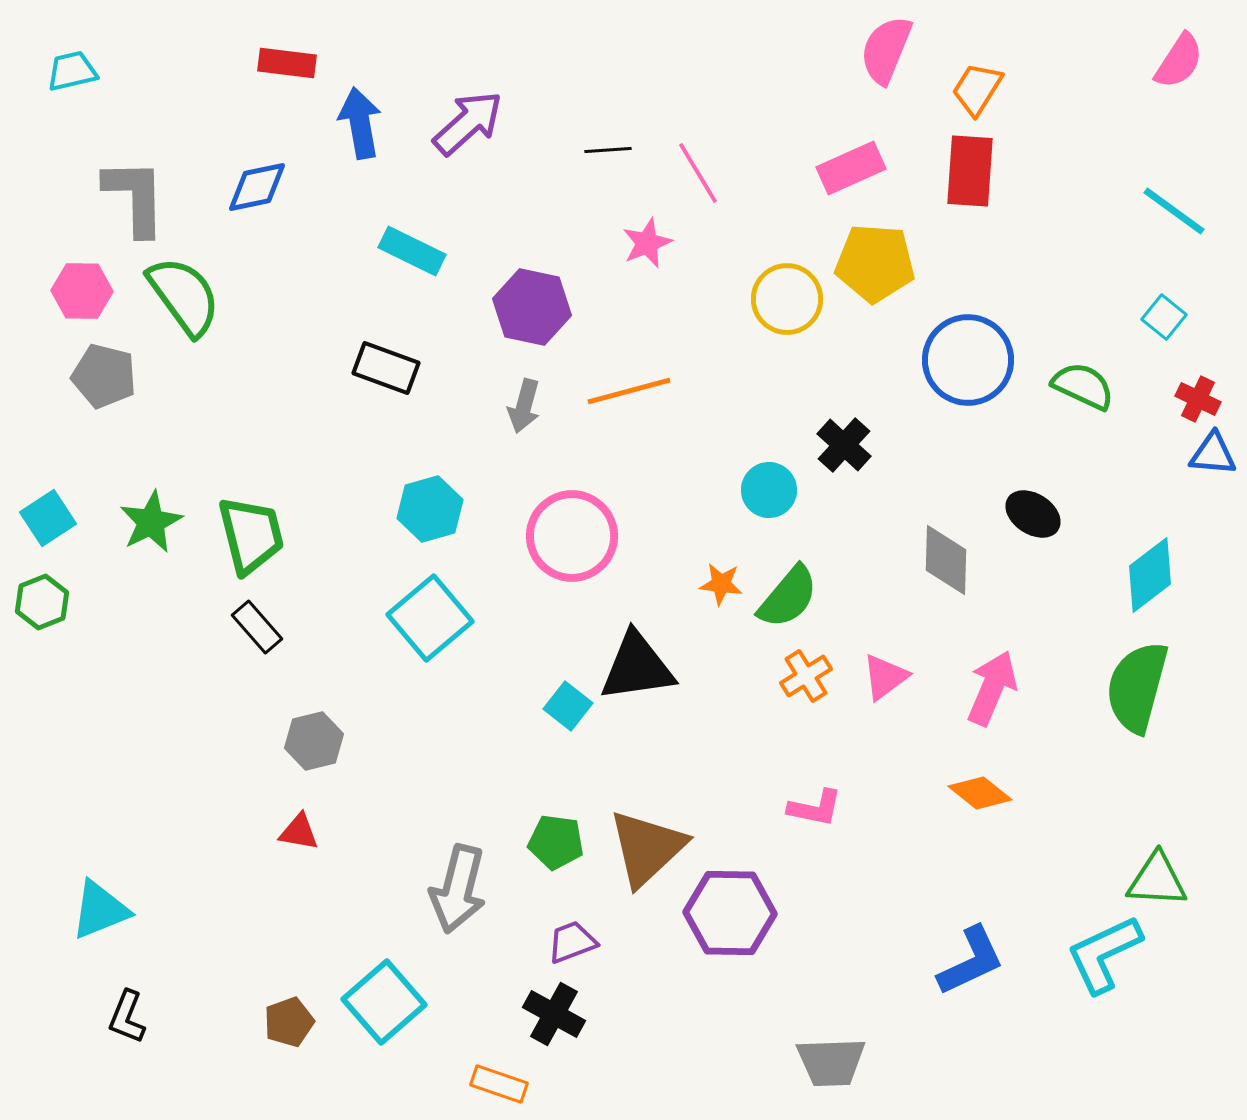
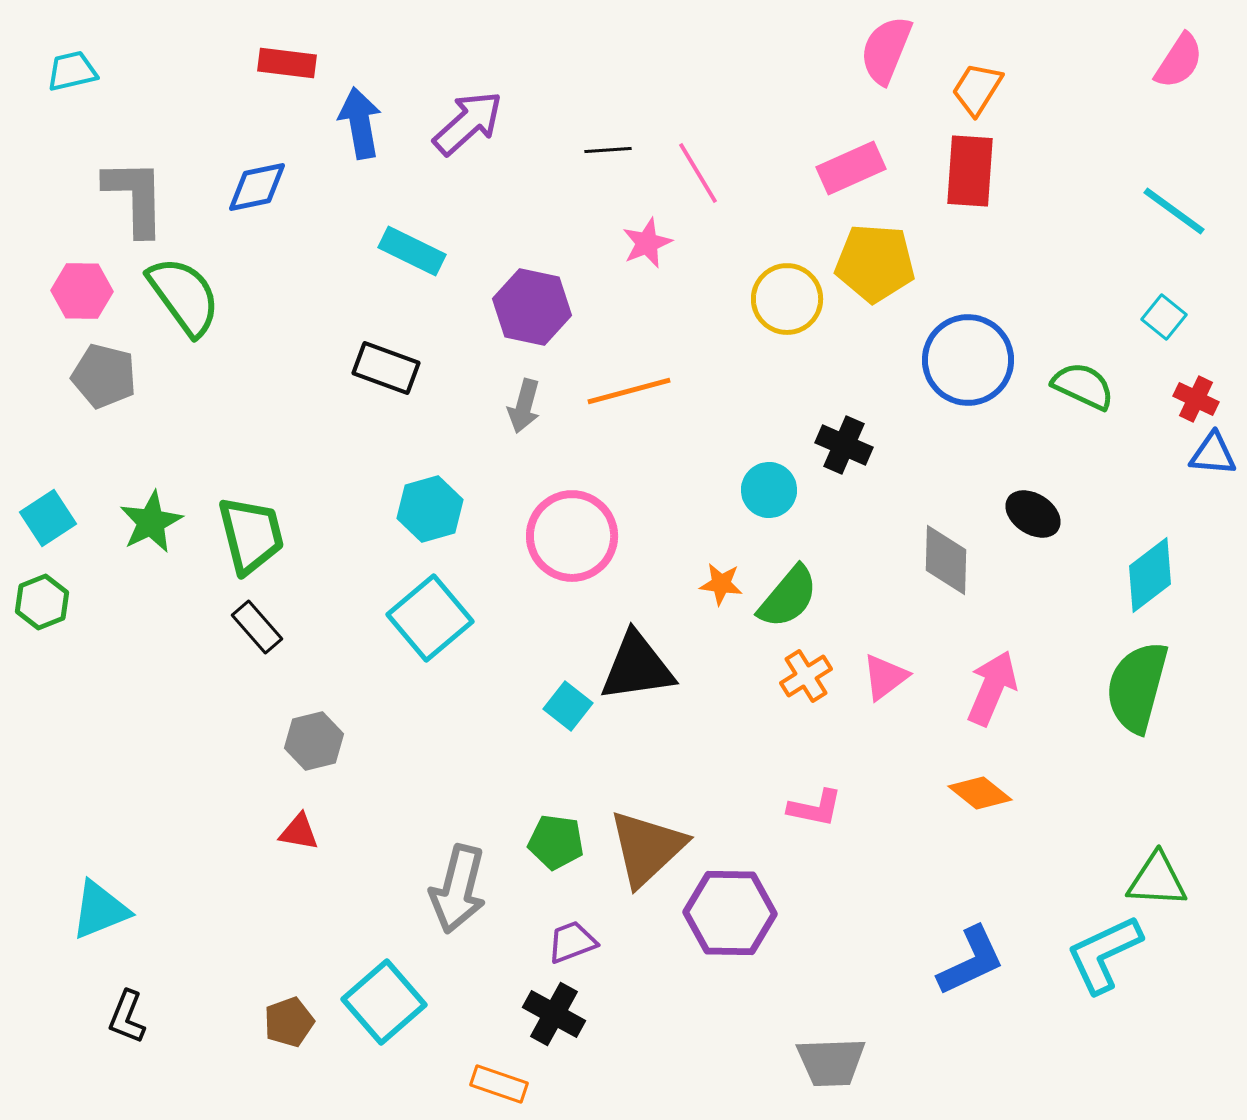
red cross at (1198, 399): moved 2 px left
black cross at (844, 445): rotated 18 degrees counterclockwise
